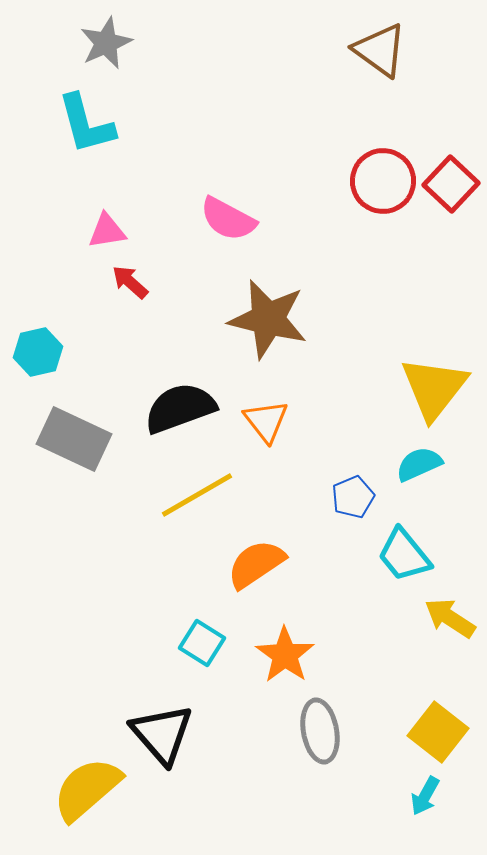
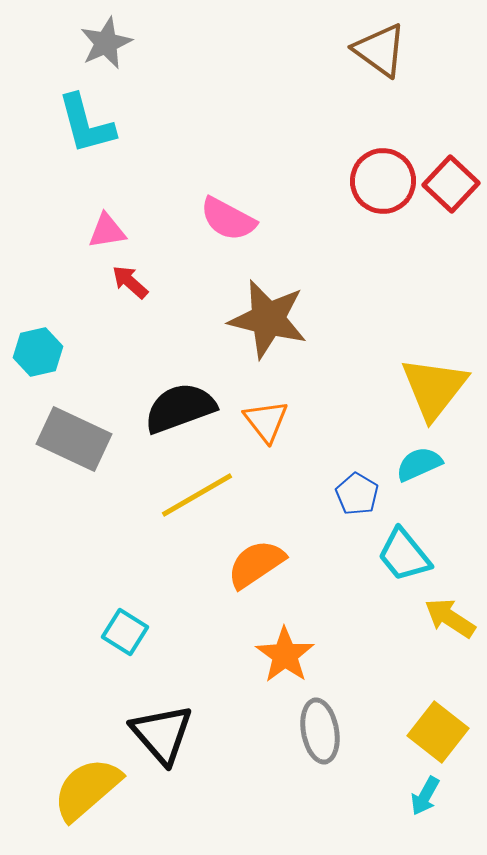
blue pentagon: moved 4 px right, 3 px up; rotated 18 degrees counterclockwise
cyan square: moved 77 px left, 11 px up
